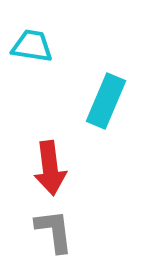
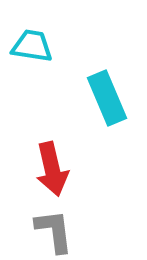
cyan rectangle: moved 1 px right, 3 px up; rotated 46 degrees counterclockwise
red arrow: moved 2 px right, 1 px down; rotated 6 degrees counterclockwise
